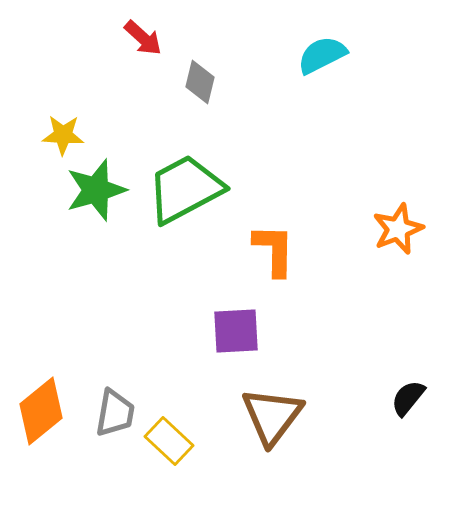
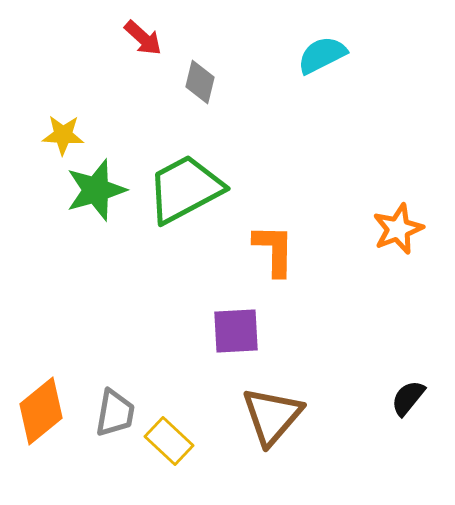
brown triangle: rotated 4 degrees clockwise
